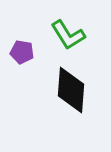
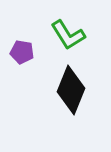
black diamond: rotated 18 degrees clockwise
